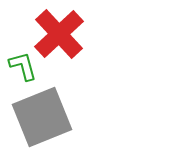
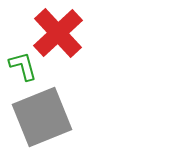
red cross: moved 1 px left, 1 px up
